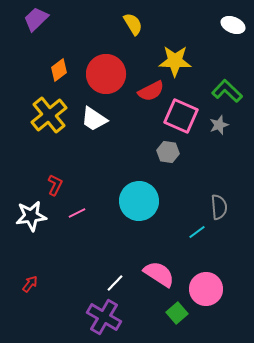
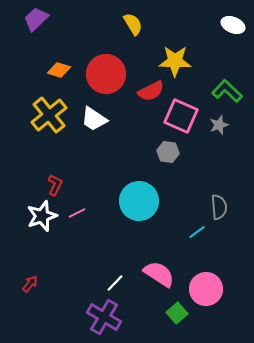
orange diamond: rotated 55 degrees clockwise
white star: moved 11 px right; rotated 12 degrees counterclockwise
